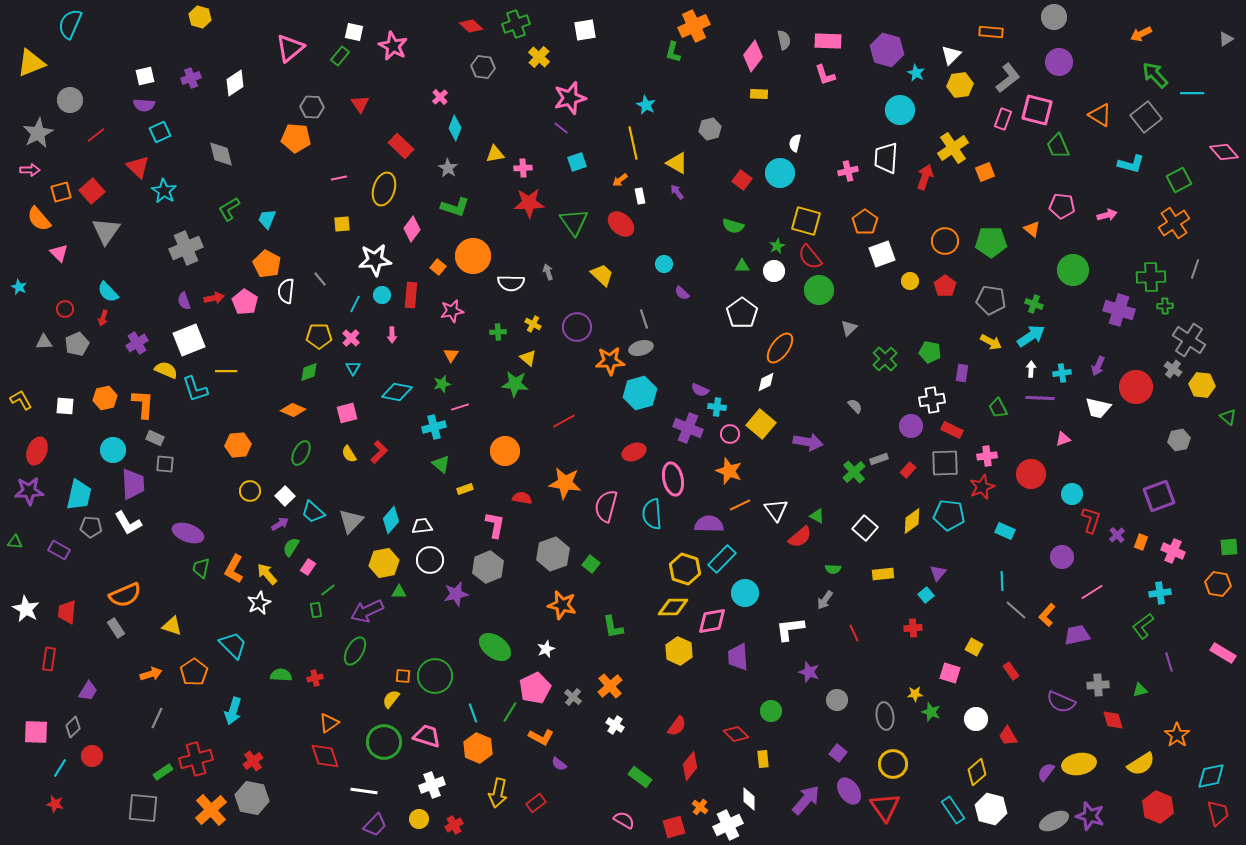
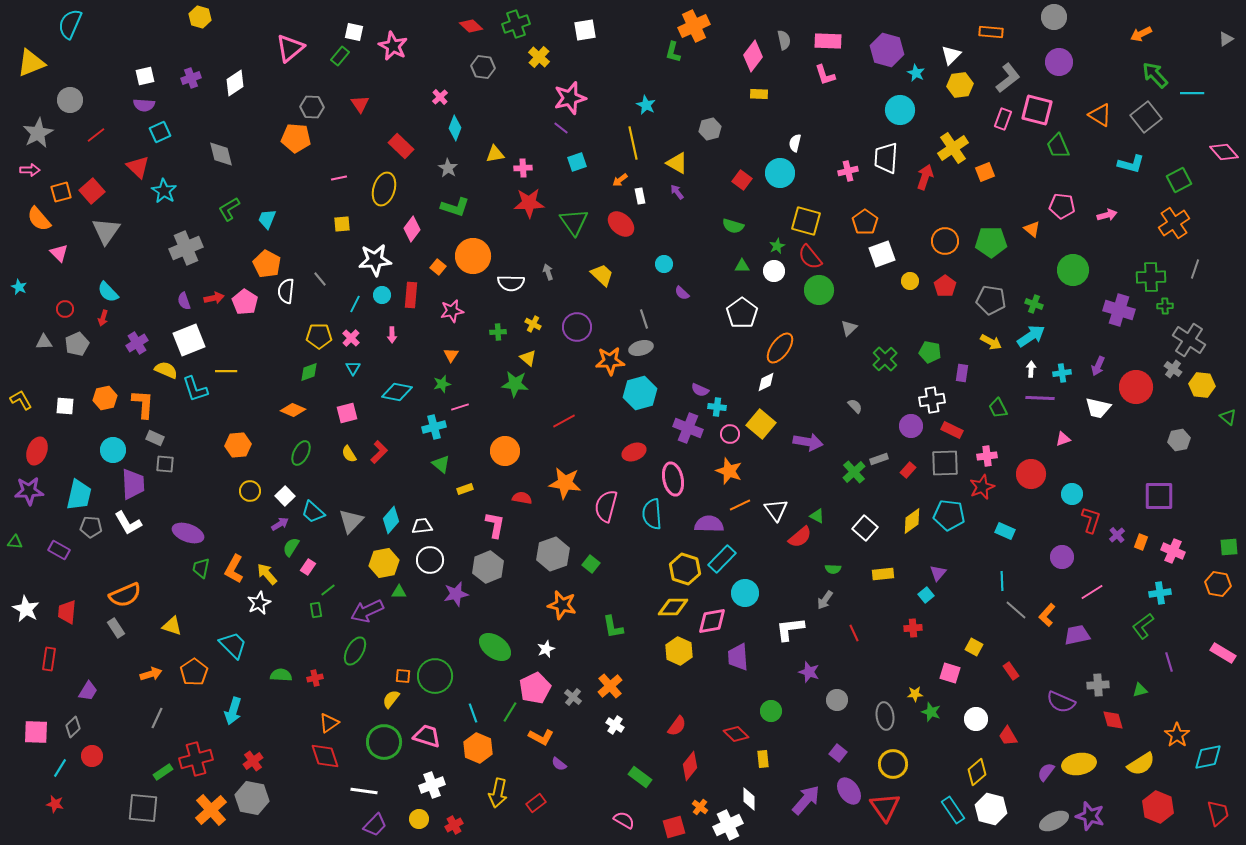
purple square at (1159, 496): rotated 20 degrees clockwise
cyan diamond at (1211, 776): moved 3 px left, 19 px up
